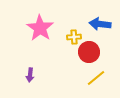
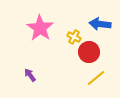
yellow cross: rotated 32 degrees clockwise
purple arrow: rotated 136 degrees clockwise
